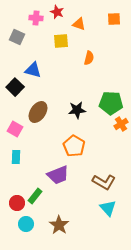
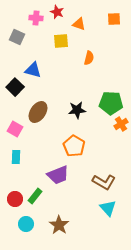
red circle: moved 2 px left, 4 px up
